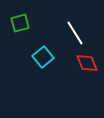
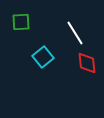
green square: moved 1 px right, 1 px up; rotated 12 degrees clockwise
red diamond: rotated 15 degrees clockwise
